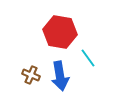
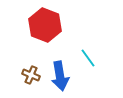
red hexagon: moved 15 px left, 7 px up; rotated 12 degrees clockwise
